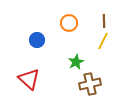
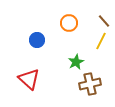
brown line: rotated 40 degrees counterclockwise
yellow line: moved 2 px left
